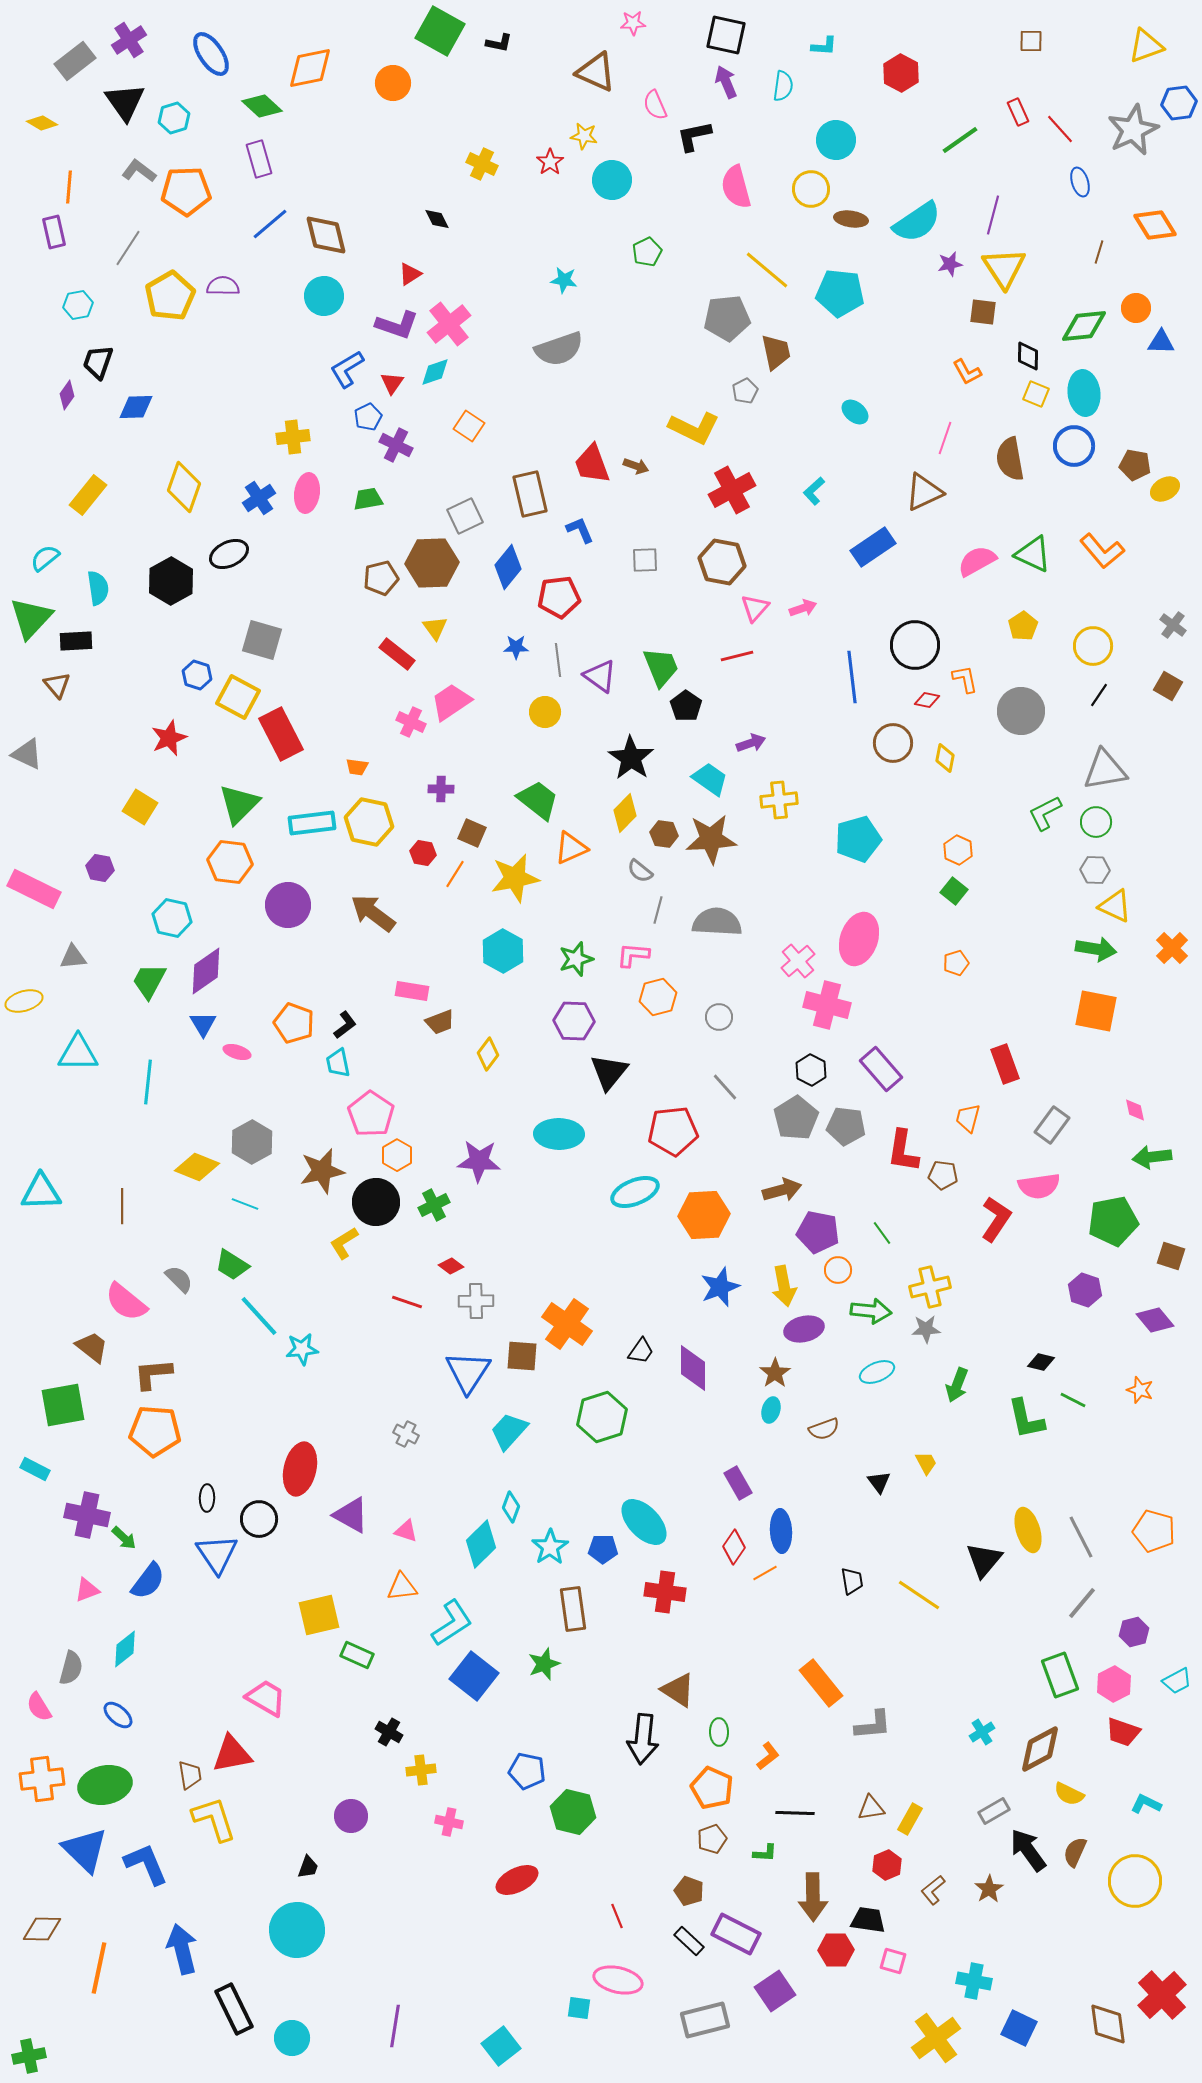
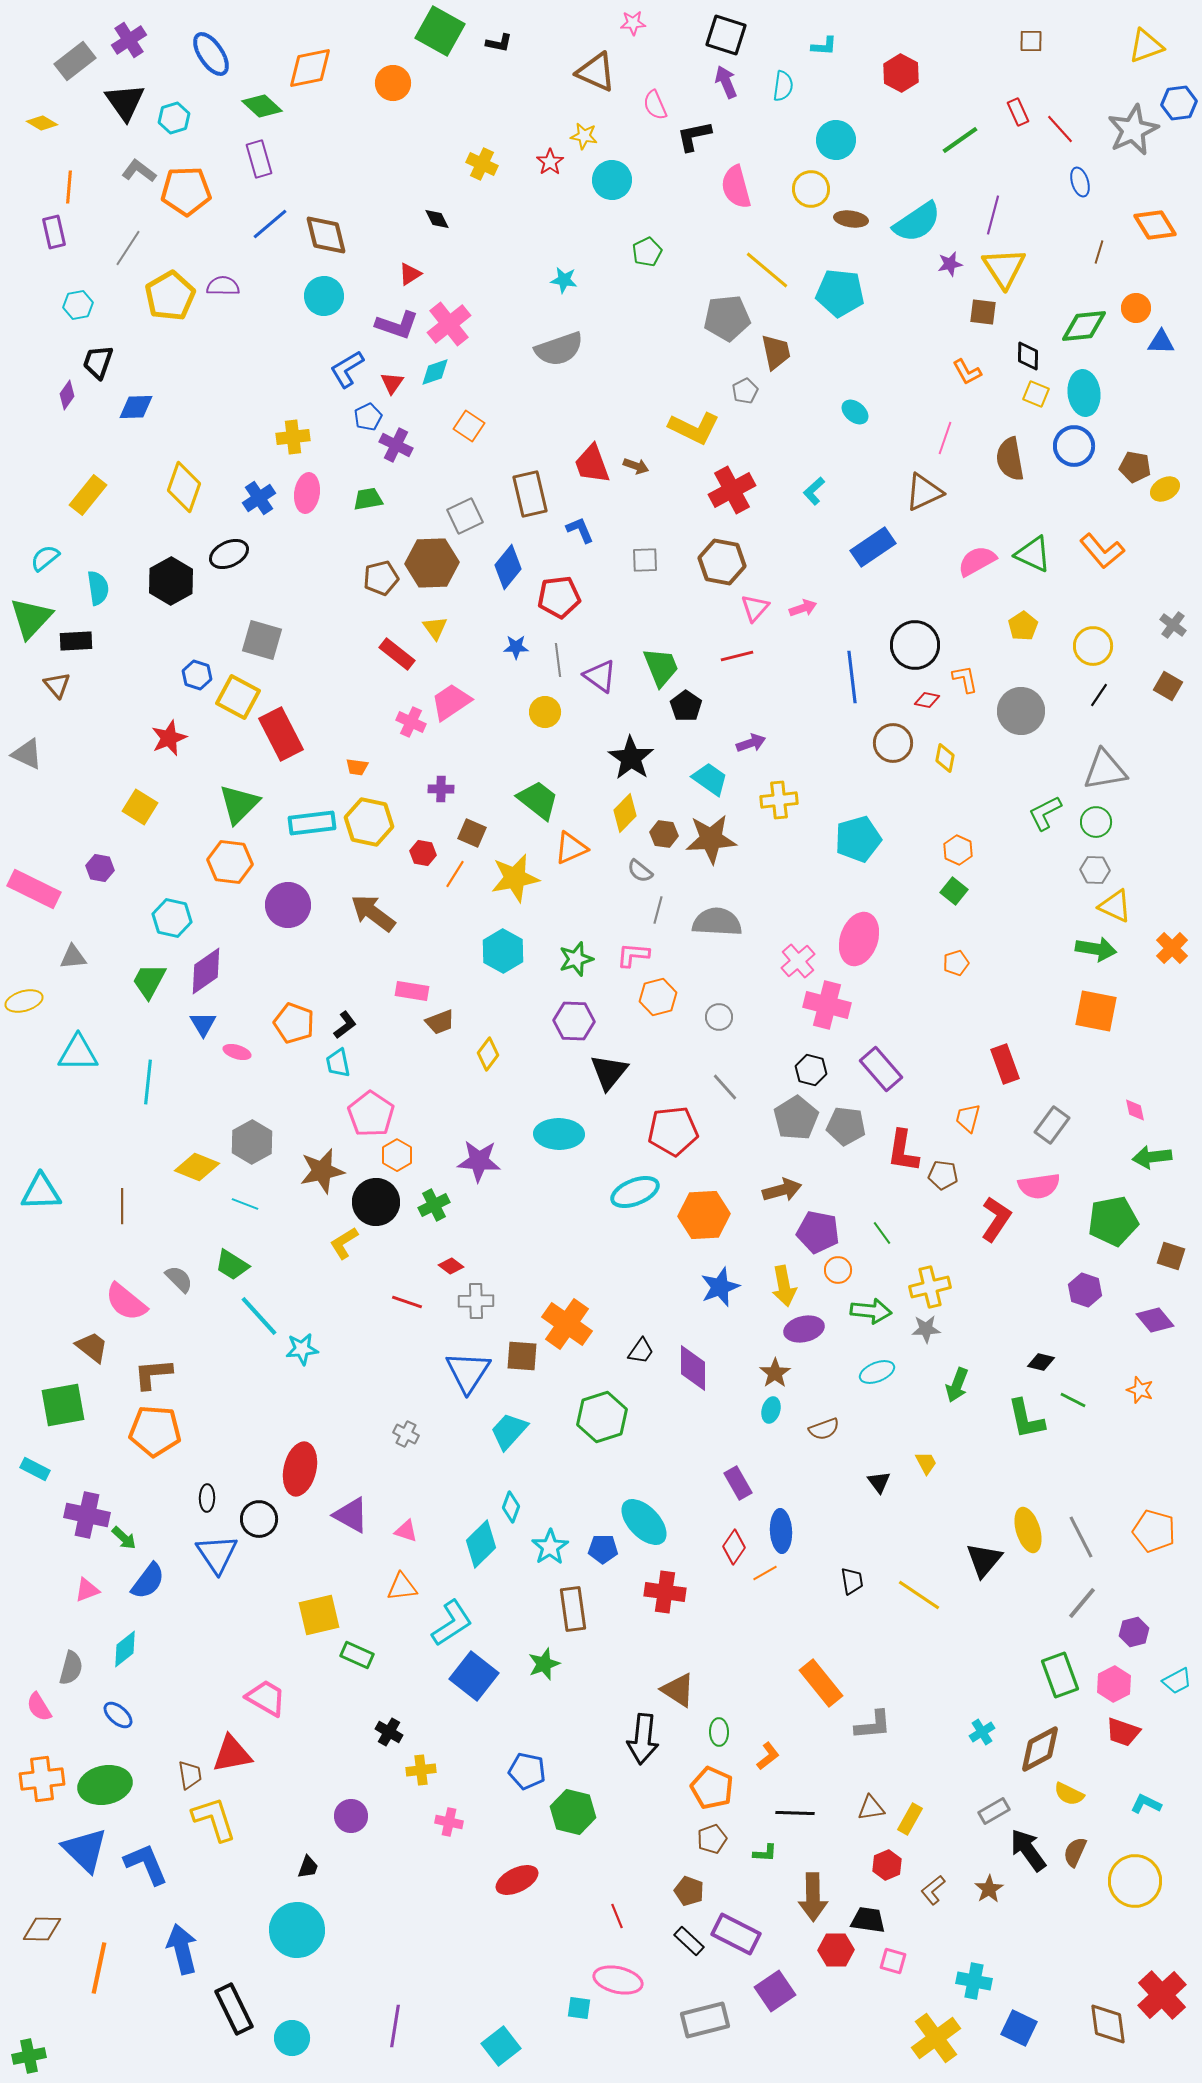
black square at (726, 35): rotated 6 degrees clockwise
brown pentagon at (1135, 465): moved 2 px down
black hexagon at (811, 1070): rotated 12 degrees counterclockwise
